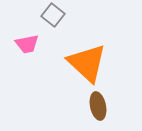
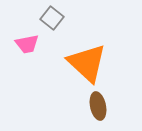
gray square: moved 1 px left, 3 px down
